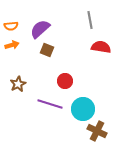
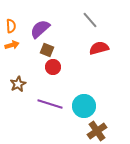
gray line: rotated 30 degrees counterclockwise
orange semicircle: rotated 88 degrees counterclockwise
red semicircle: moved 2 px left, 1 px down; rotated 24 degrees counterclockwise
red circle: moved 12 px left, 14 px up
cyan circle: moved 1 px right, 3 px up
brown cross: rotated 30 degrees clockwise
